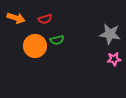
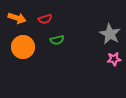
orange arrow: moved 1 px right
gray star: rotated 20 degrees clockwise
orange circle: moved 12 px left, 1 px down
